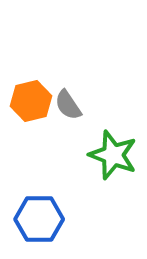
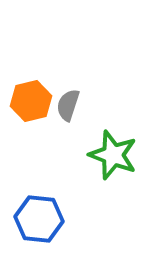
gray semicircle: rotated 52 degrees clockwise
blue hexagon: rotated 6 degrees clockwise
